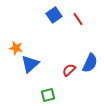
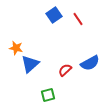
blue semicircle: rotated 36 degrees clockwise
red semicircle: moved 4 px left
